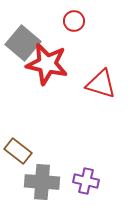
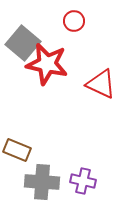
red triangle: rotated 8 degrees clockwise
brown rectangle: moved 1 px left, 1 px up; rotated 16 degrees counterclockwise
purple cross: moved 3 px left
